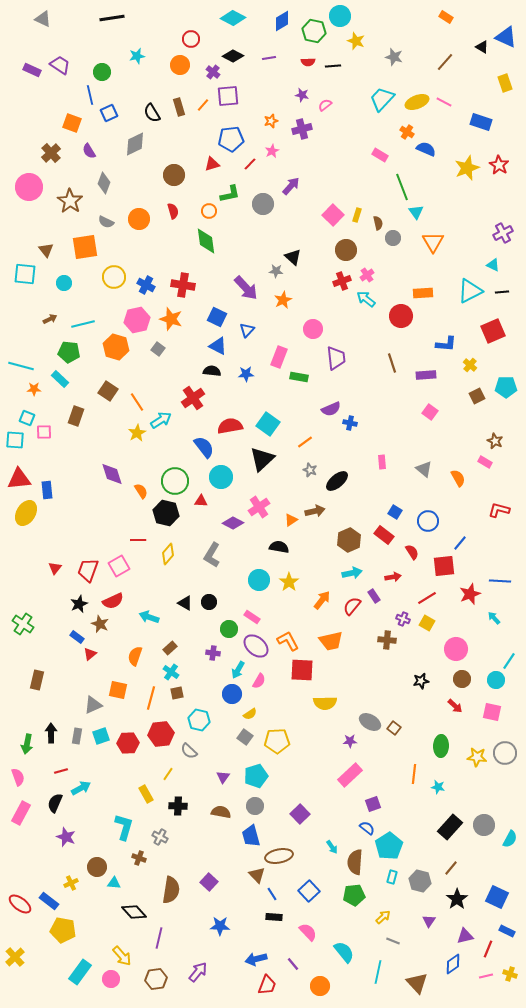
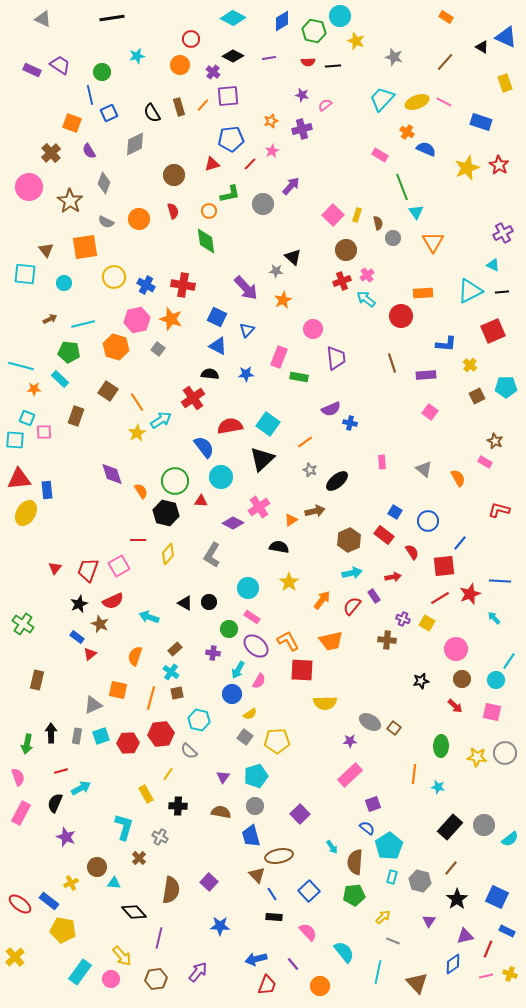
black semicircle at (212, 371): moved 2 px left, 3 px down
cyan circle at (259, 580): moved 11 px left, 8 px down
red line at (427, 598): moved 13 px right
brown rectangle at (170, 648): moved 5 px right, 1 px down
cyan semicircle at (510, 839): rotated 24 degrees clockwise
brown cross at (139, 858): rotated 24 degrees clockwise
